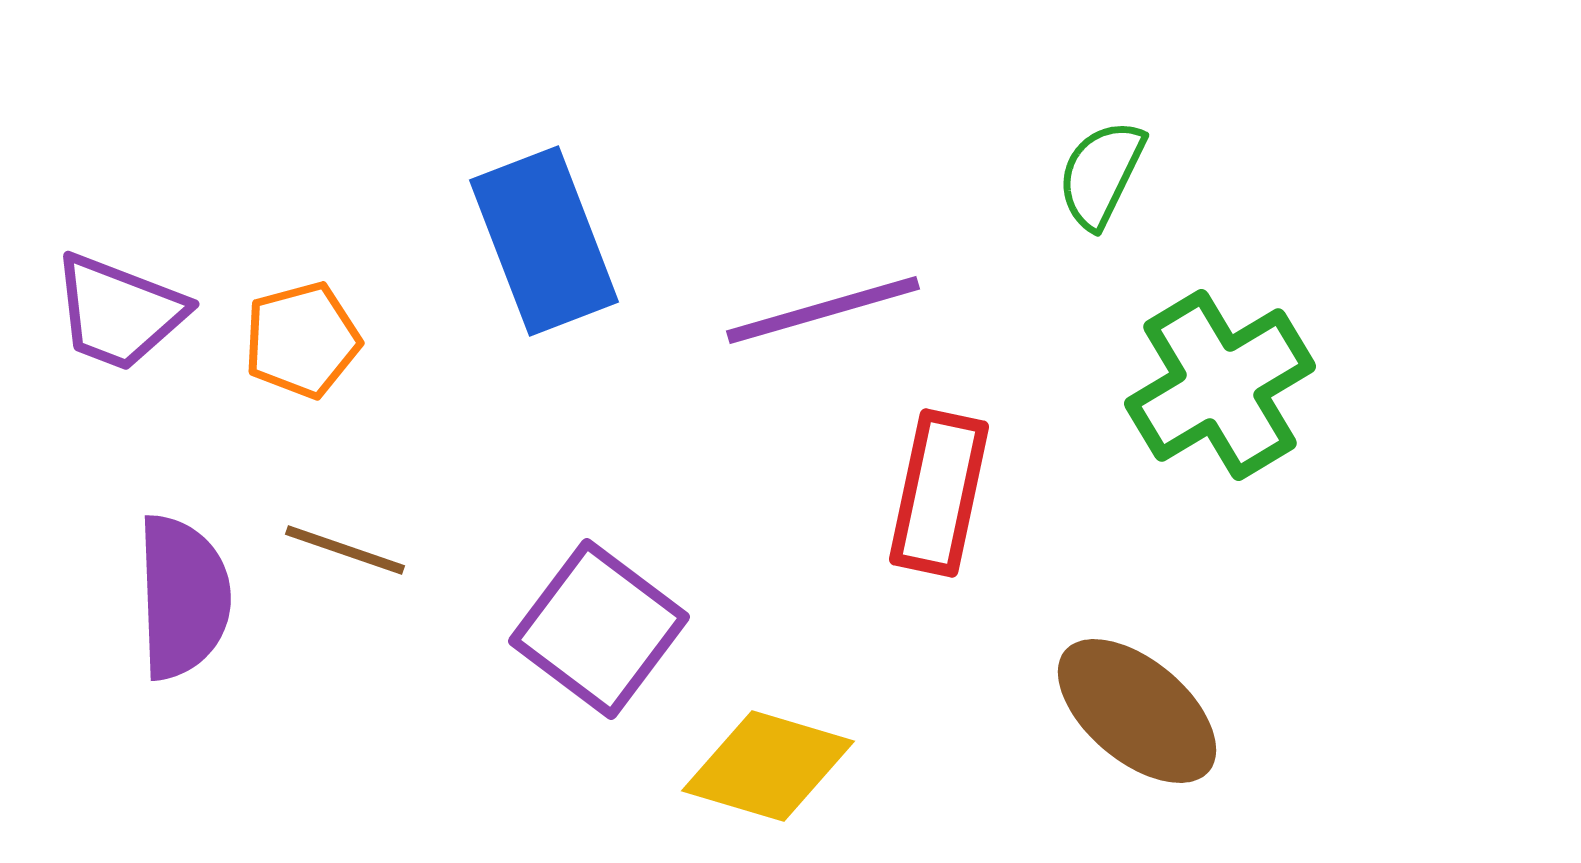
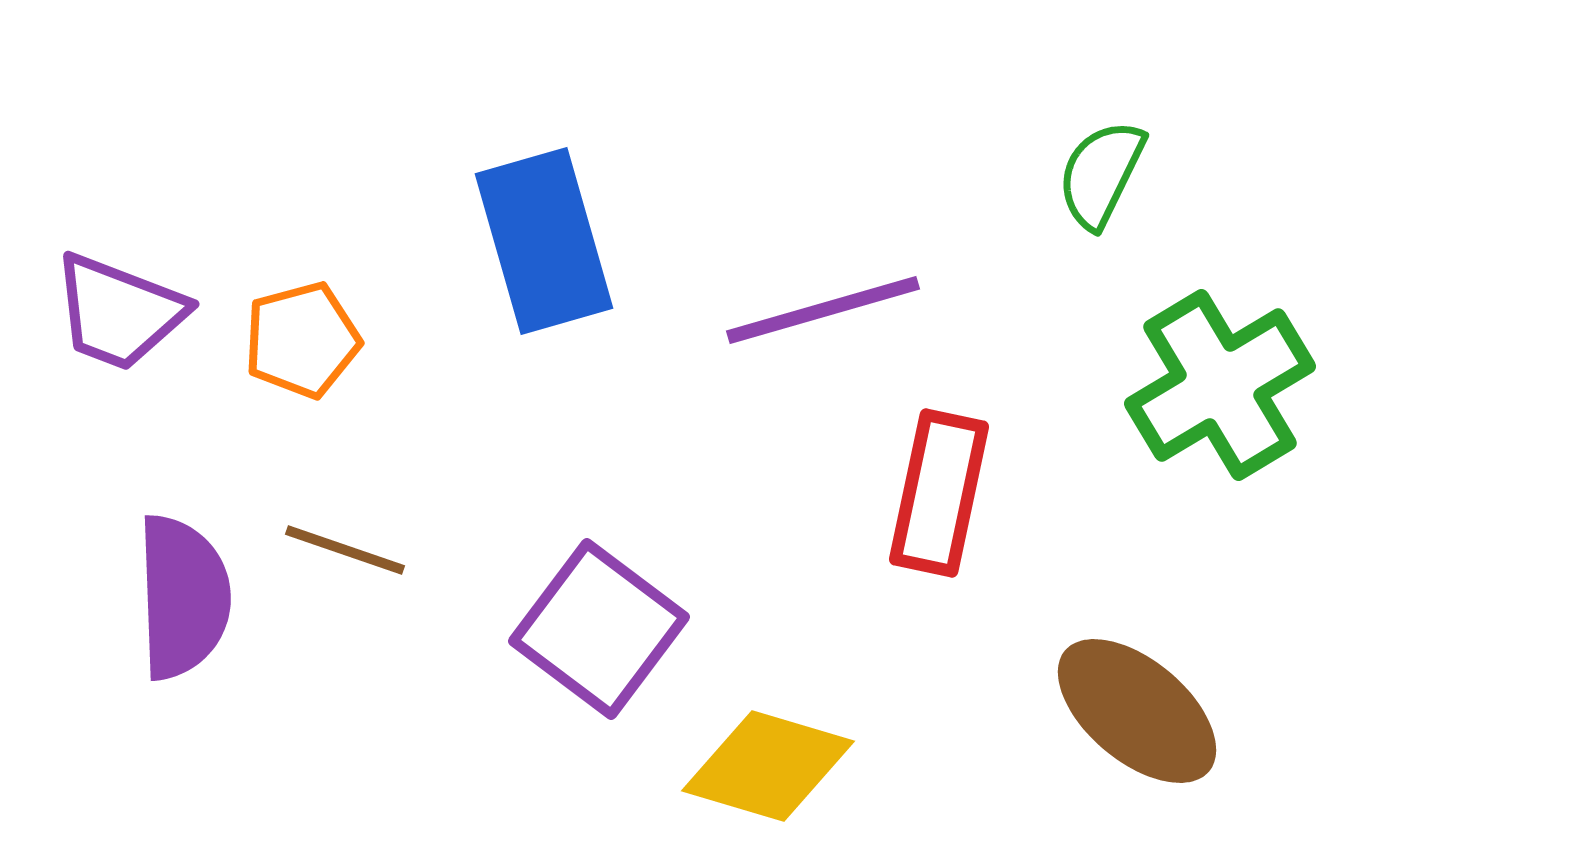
blue rectangle: rotated 5 degrees clockwise
